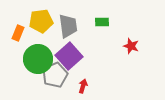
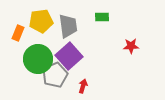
green rectangle: moved 5 px up
red star: rotated 21 degrees counterclockwise
